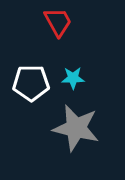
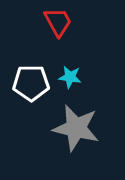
cyan star: moved 3 px left, 1 px up; rotated 10 degrees clockwise
